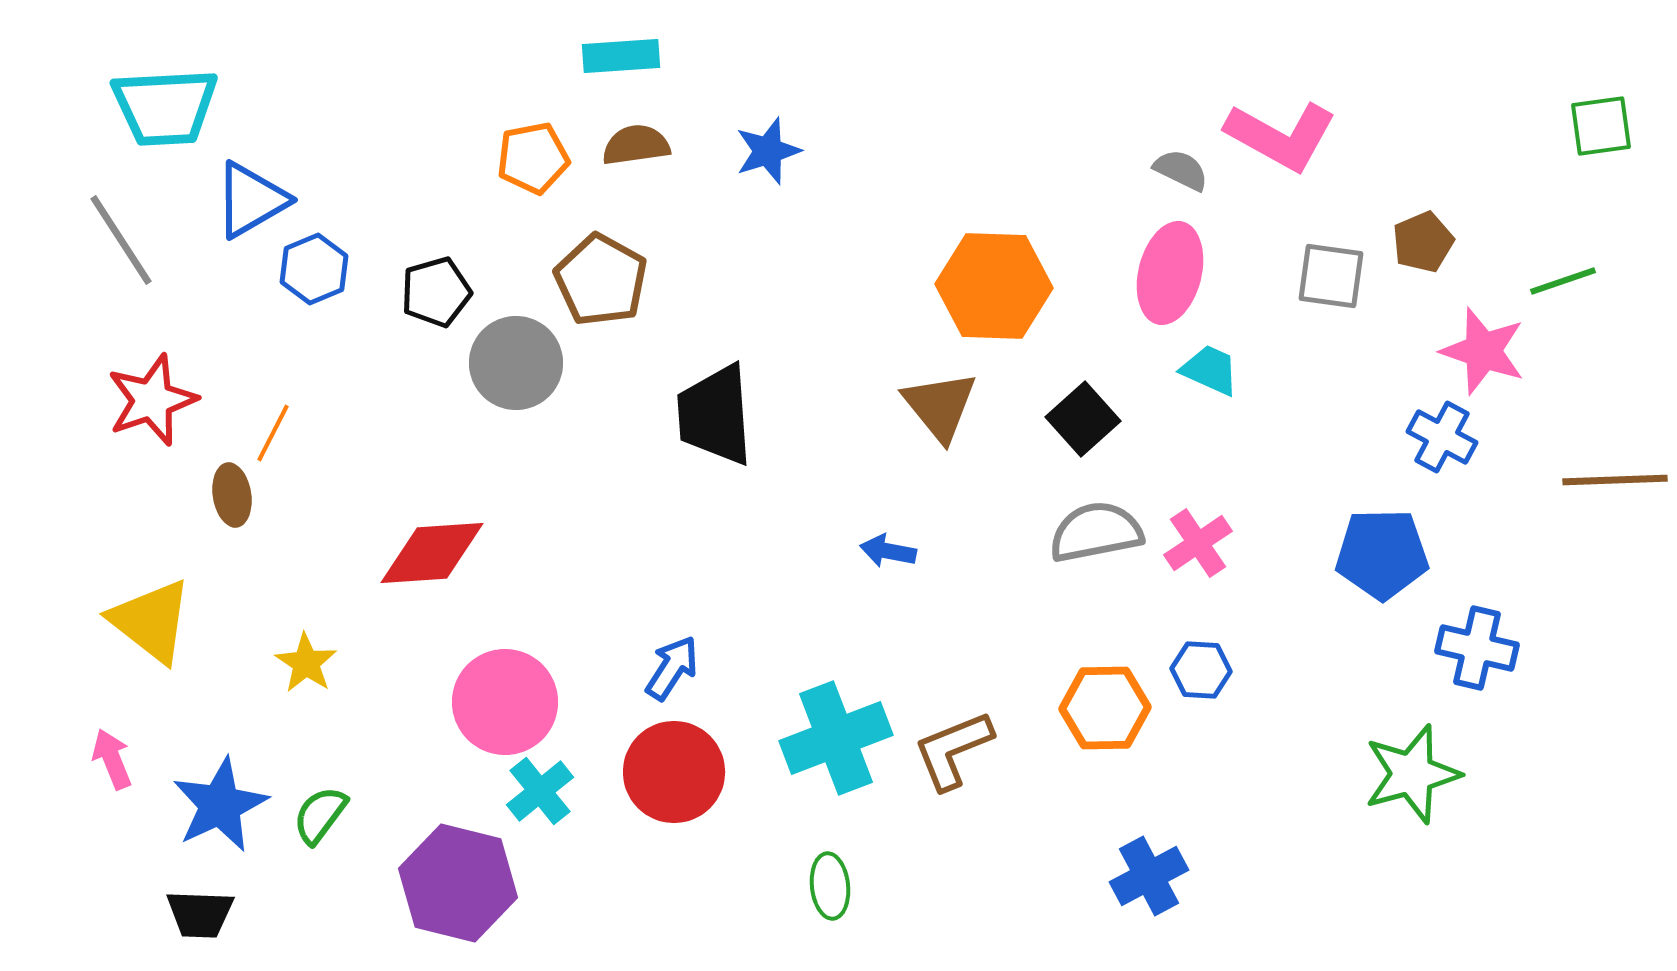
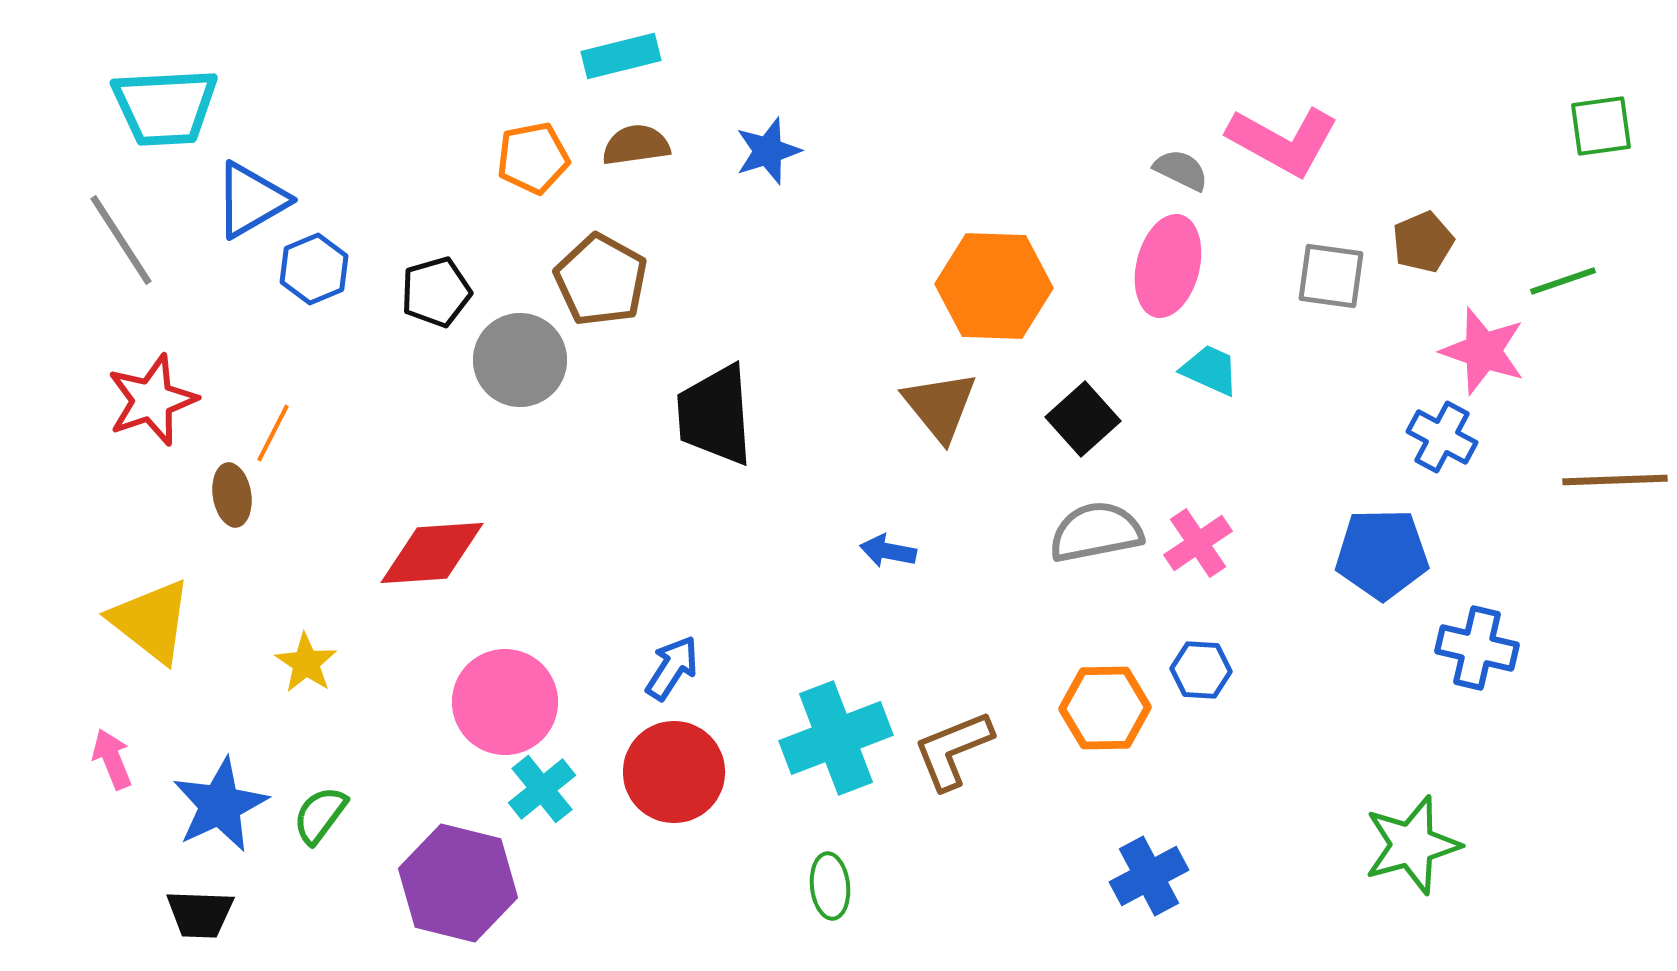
cyan rectangle at (621, 56): rotated 10 degrees counterclockwise
pink L-shape at (1281, 136): moved 2 px right, 5 px down
pink ellipse at (1170, 273): moved 2 px left, 7 px up
gray circle at (516, 363): moved 4 px right, 3 px up
green star at (1412, 774): moved 71 px down
cyan cross at (540, 791): moved 2 px right, 2 px up
